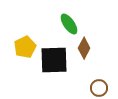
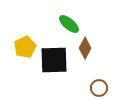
green ellipse: rotated 15 degrees counterclockwise
brown diamond: moved 1 px right
